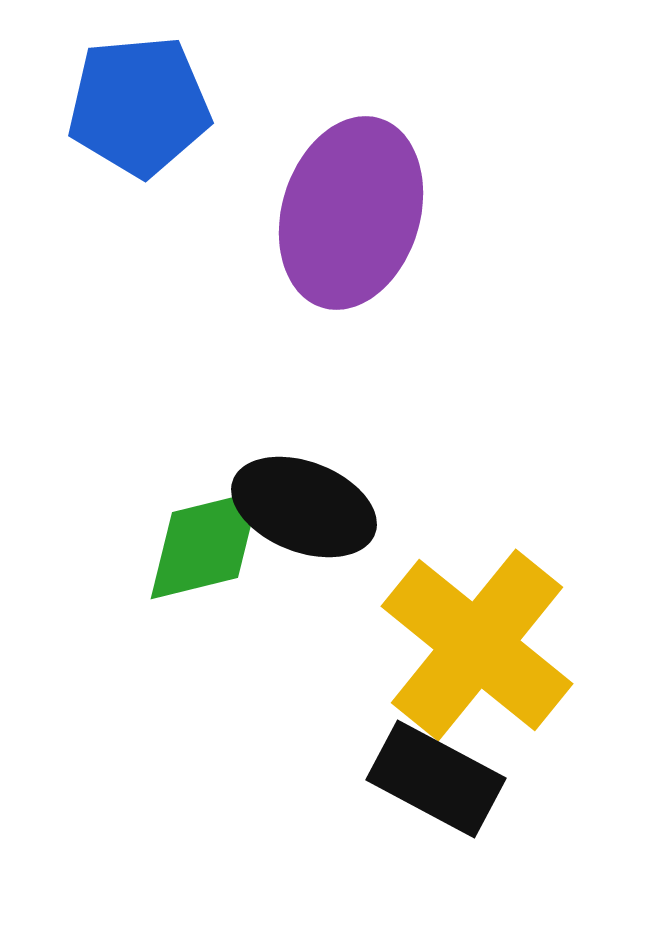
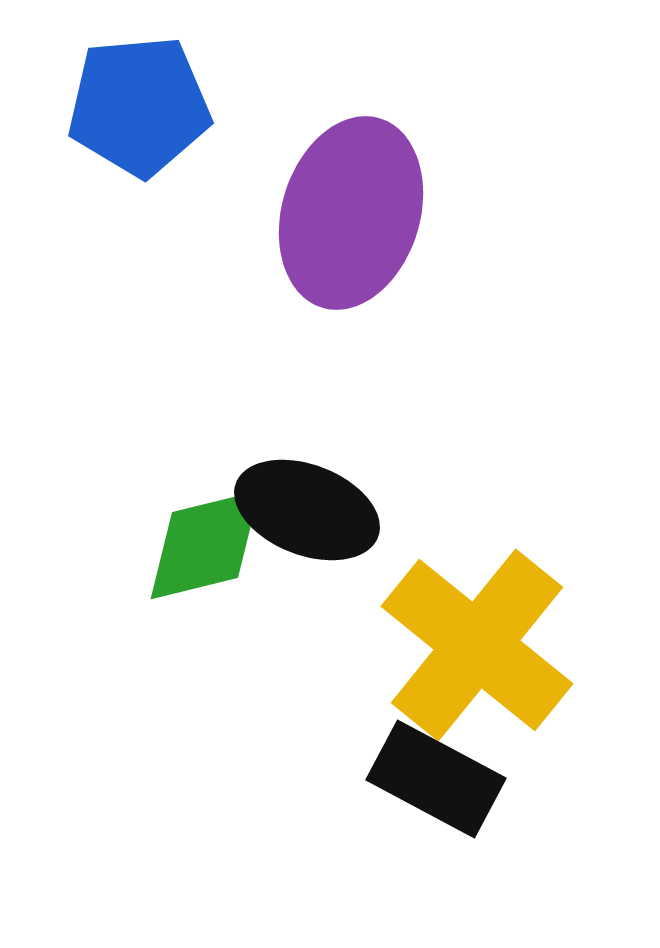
black ellipse: moved 3 px right, 3 px down
